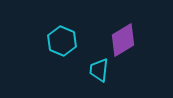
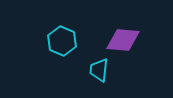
purple diamond: rotated 36 degrees clockwise
